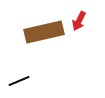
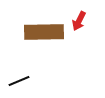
brown rectangle: rotated 12 degrees clockwise
